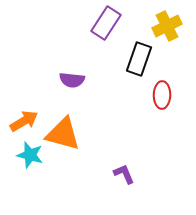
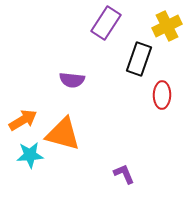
orange arrow: moved 1 px left, 1 px up
cyan star: rotated 20 degrees counterclockwise
